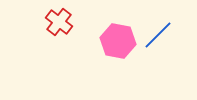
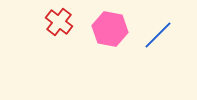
pink hexagon: moved 8 px left, 12 px up
